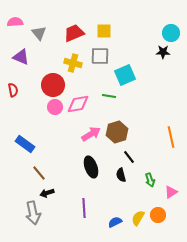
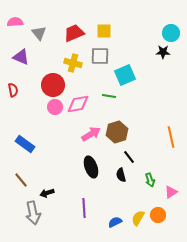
brown line: moved 18 px left, 7 px down
